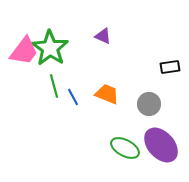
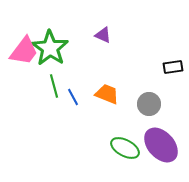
purple triangle: moved 1 px up
black rectangle: moved 3 px right
